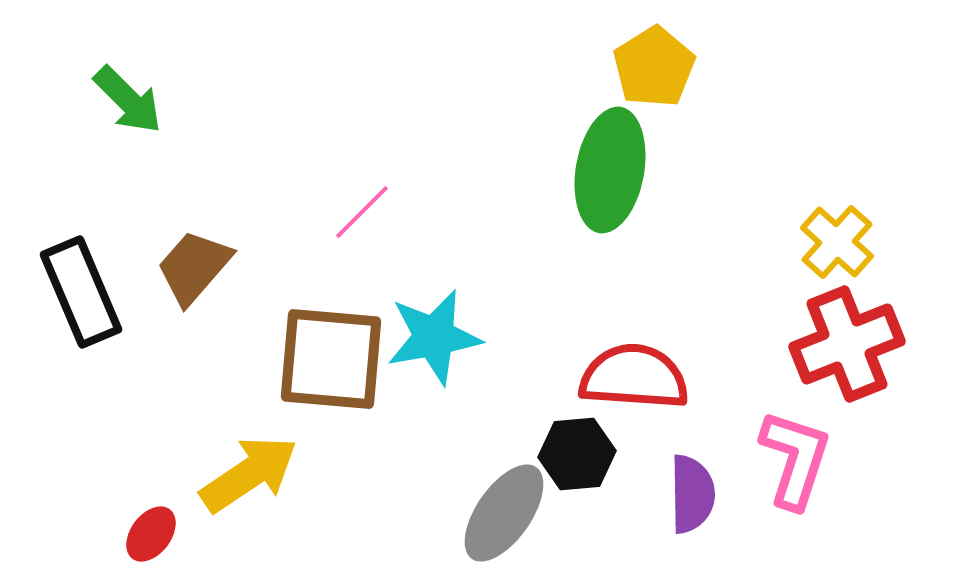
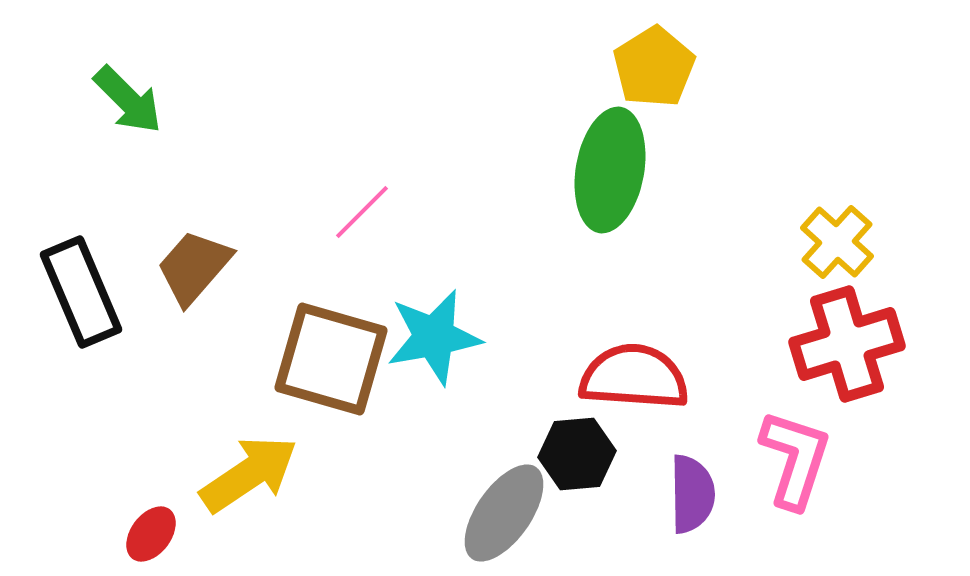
red cross: rotated 5 degrees clockwise
brown square: rotated 11 degrees clockwise
